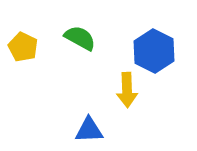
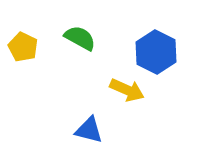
blue hexagon: moved 2 px right, 1 px down
yellow arrow: rotated 64 degrees counterclockwise
blue triangle: rotated 16 degrees clockwise
